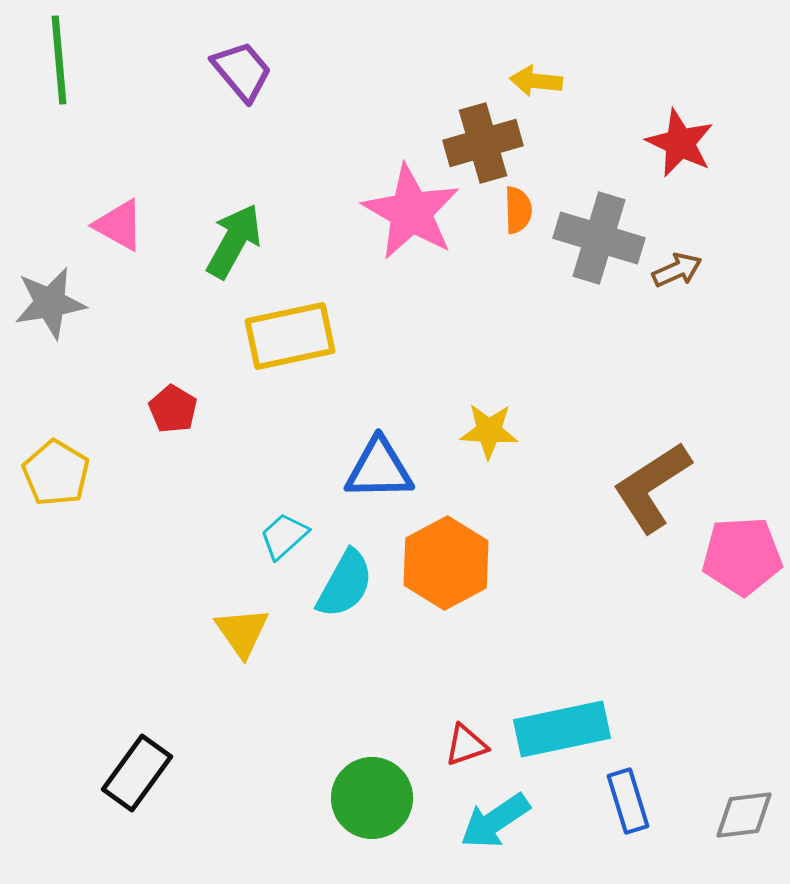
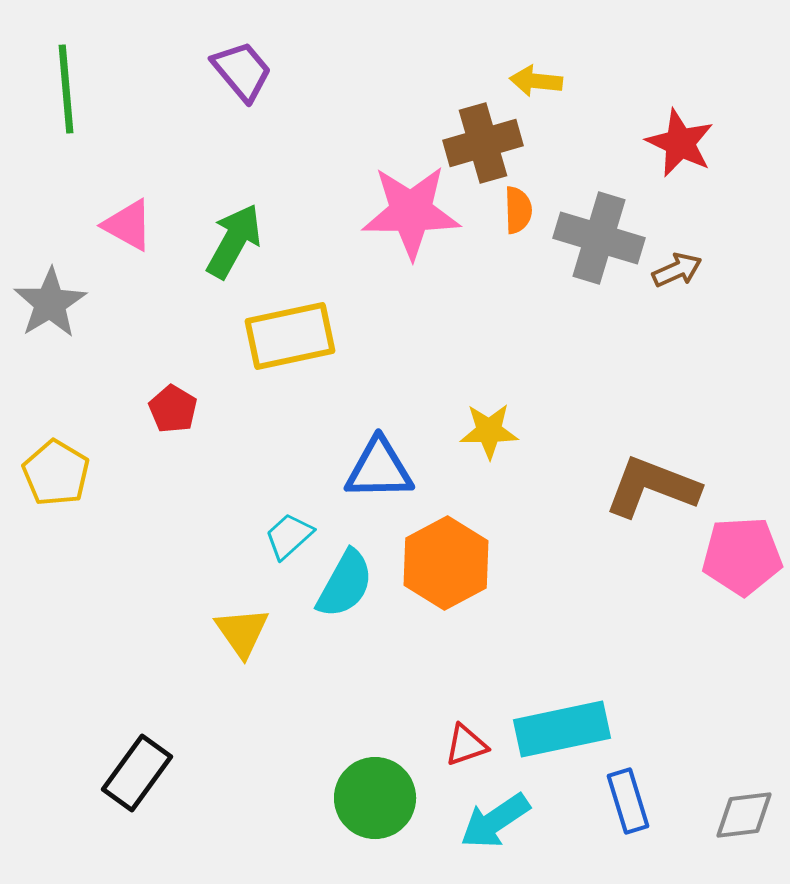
green line: moved 7 px right, 29 px down
pink star: rotated 30 degrees counterclockwise
pink triangle: moved 9 px right
gray star: rotated 22 degrees counterclockwise
yellow star: rotated 4 degrees counterclockwise
brown L-shape: rotated 54 degrees clockwise
cyan trapezoid: moved 5 px right
green circle: moved 3 px right
